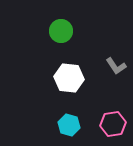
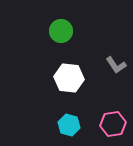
gray L-shape: moved 1 px up
